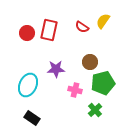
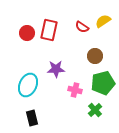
yellow semicircle: rotated 21 degrees clockwise
brown circle: moved 5 px right, 6 px up
black rectangle: rotated 42 degrees clockwise
